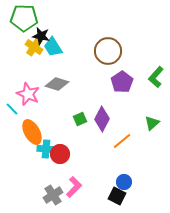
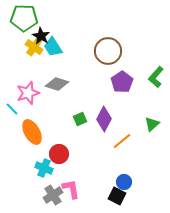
black star: rotated 18 degrees clockwise
pink star: moved 1 px up; rotated 30 degrees clockwise
purple diamond: moved 2 px right
green triangle: moved 1 px down
cyan cross: moved 2 px left, 19 px down; rotated 18 degrees clockwise
red circle: moved 1 px left
pink L-shape: moved 3 px left, 2 px down; rotated 55 degrees counterclockwise
